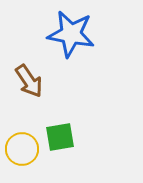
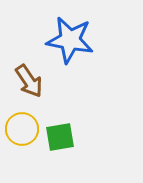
blue star: moved 1 px left, 6 px down
yellow circle: moved 20 px up
